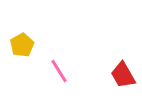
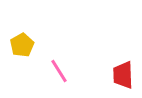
red trapezoid: rotated 28 degrees clockwise
